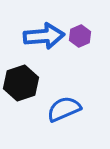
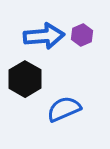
purple hexagon: moved 2 px right, 1 px up
black hexagon: moved 4 px right, 4 px up; rotated 12 degrees counterclockwise
